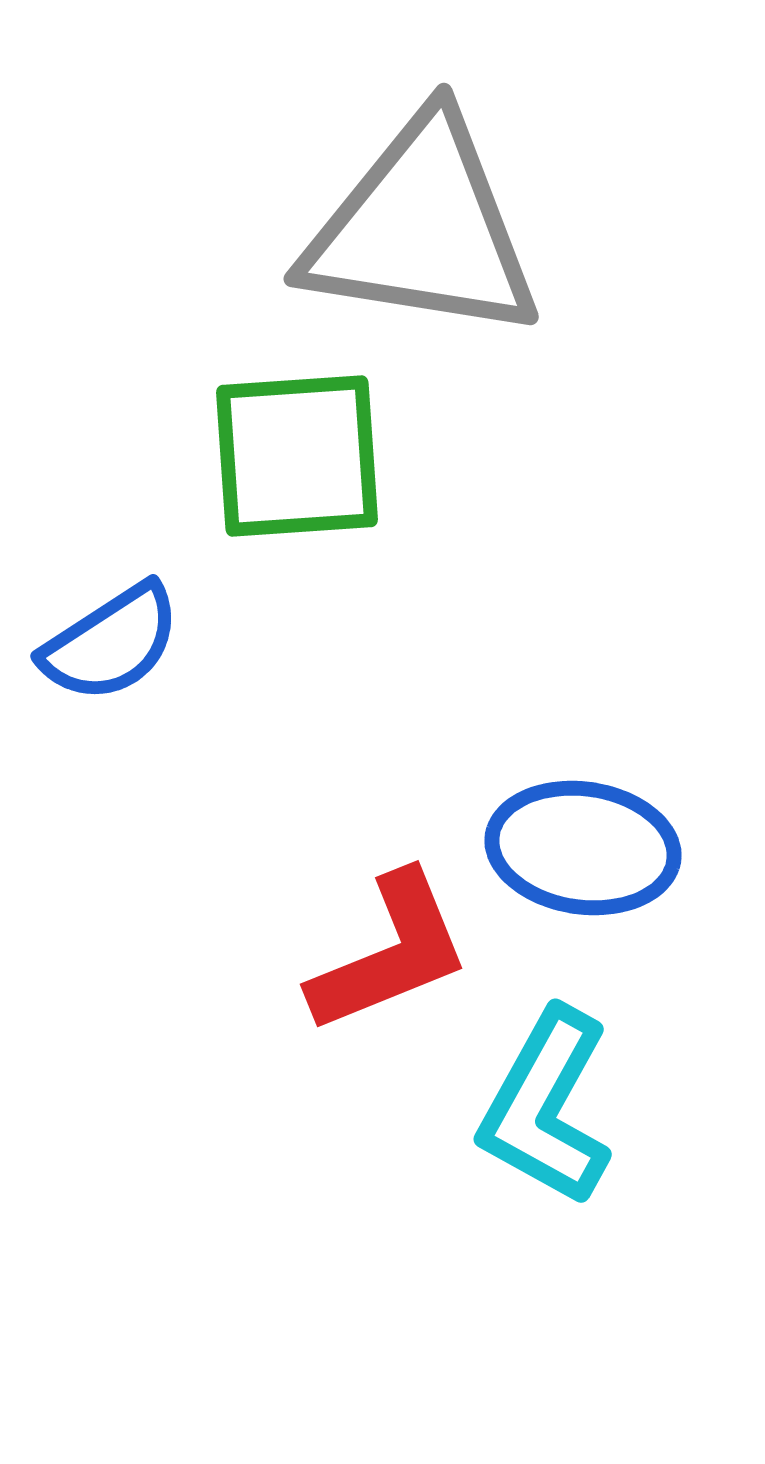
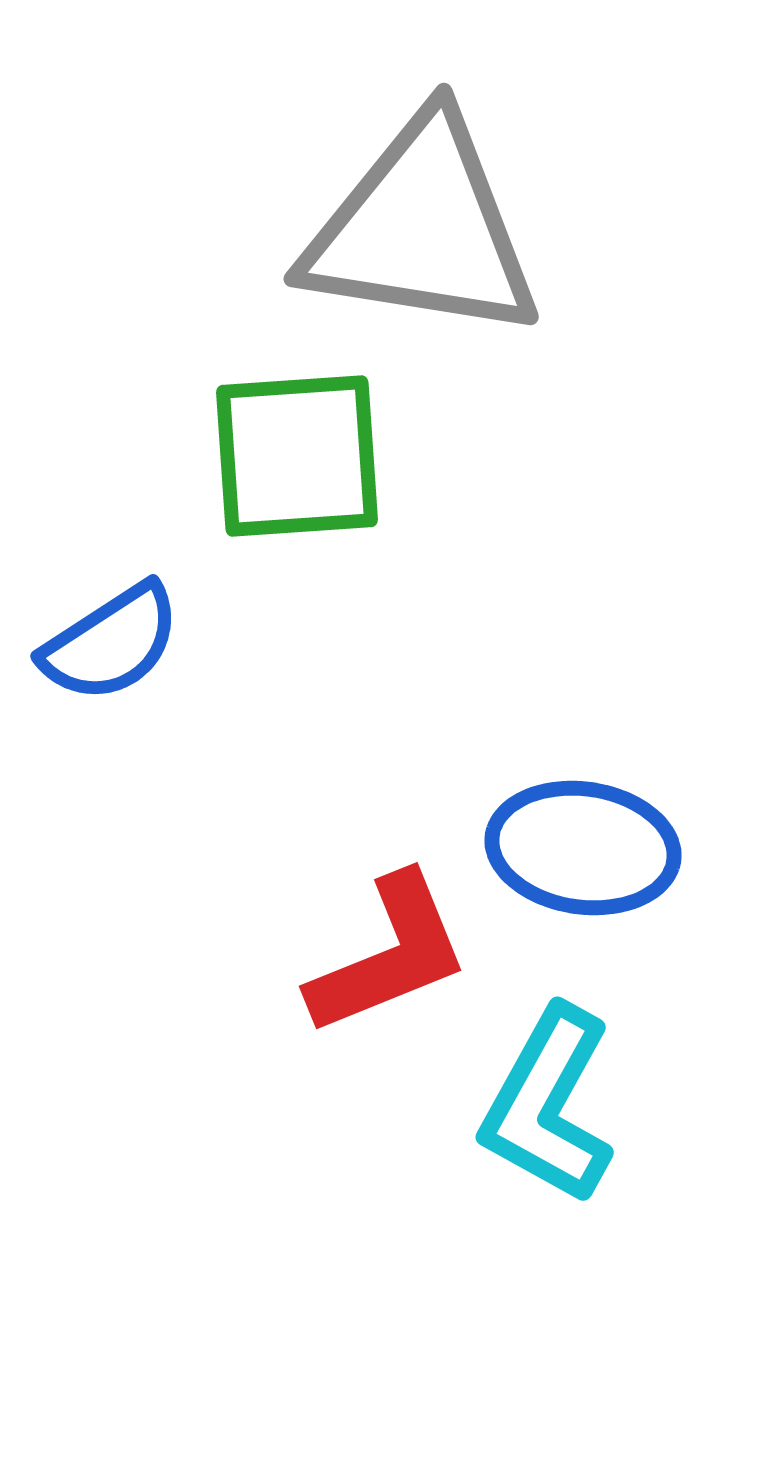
red L-shape: moved 1 px left, 2 px down
cyan L-shape: moved 2 px right, 2 px up
